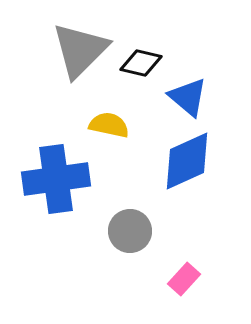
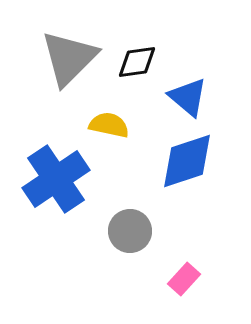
gray triangle: moved 11 px left, 8 px down
black diamond: moved 4 px left, 1 px up; rotated 21 degrees counterclockwise
blue diamond: rotated 6 degrees clockwise
blue cross: rotated 26 degrees counterclockwise
